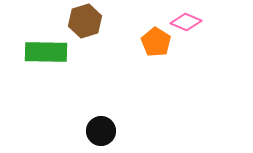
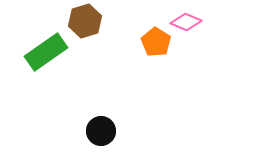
green rectangle: rotated 36 degrees counterclockwise
